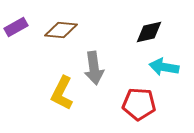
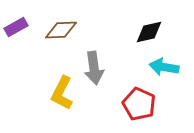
brown diamond: rotated 8 degrees counterclockwise
red pentagon: rotated 20 degrees clockwise
